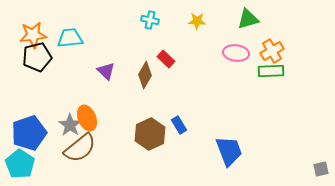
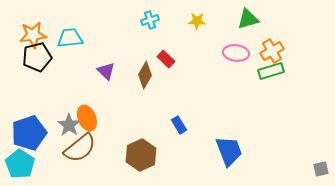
cyan cross: rotated 30 degrees counterclockwise
green rectangle: rotated 15 degrees counterclockwise
gray star: moved 1 px left
brown hexagon: moved 9 px left, 21 px down
